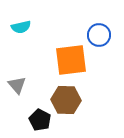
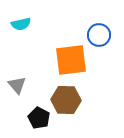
cyan semicircle: moved 3 px up
black pentagon: moved 1 px left, 2 px up
